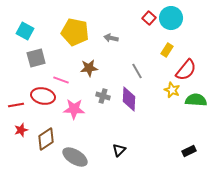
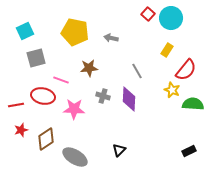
red square: moved 1 px left, 4 px up
cyan square: rotated 36 degrees clockwise
green semicircle: moved 3 px left, 4 px down
